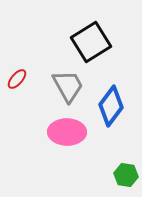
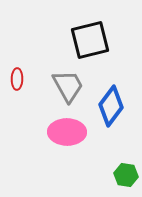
black square: moved 1 px left, 2 px up; rotated 18 degrees clockwise
red ellipse: rotated 40 degrees counterclockwise
